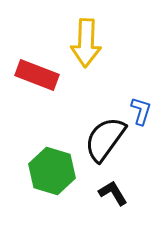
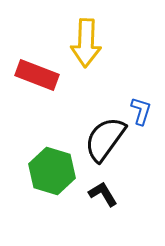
black L-shape: moved 10 px left, 1 px down
